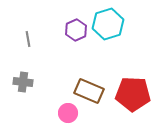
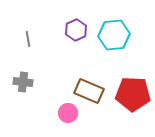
cyan hexagon: moved 6 px right, 11 px down; rotated 12 degrees clockwise
